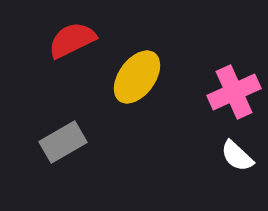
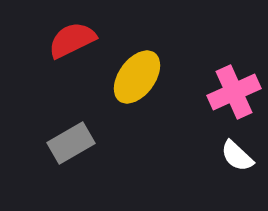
gray rectangle: moved 8 px right, 1 px down
